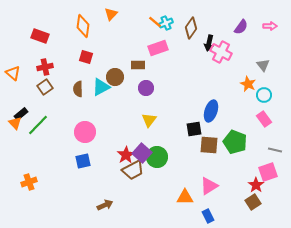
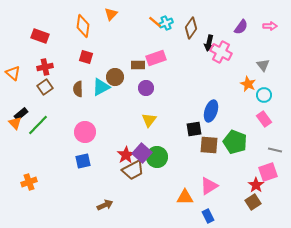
pink rectangle at (158, 48): moved 2 px left, 10 px down
